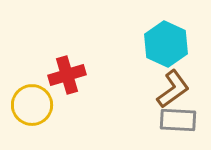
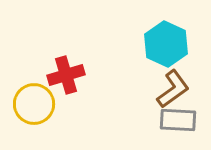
red cross: moved 1 px left
yellow circle: moved 2 px right, 1 px up
